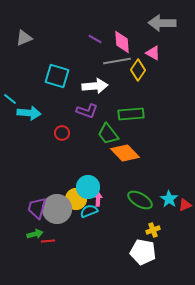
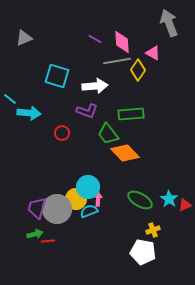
gray arrow: moved 7 px right; rotated 68 degrees clockwise
